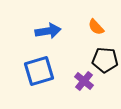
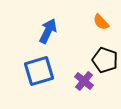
orange semicircle: moved 5 px right, 5 px up
blue arrow: rotated 55 degrees counterclockwise
black pentagon: rotated 15 degrees clockwise
